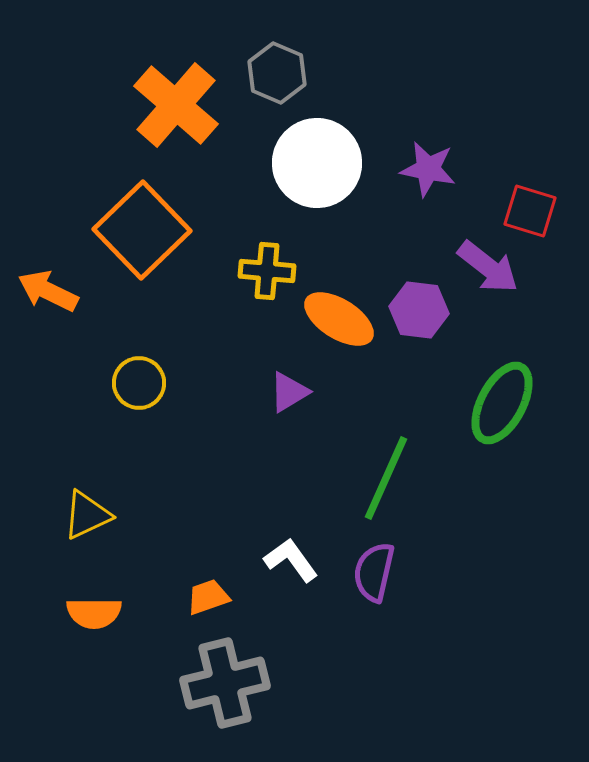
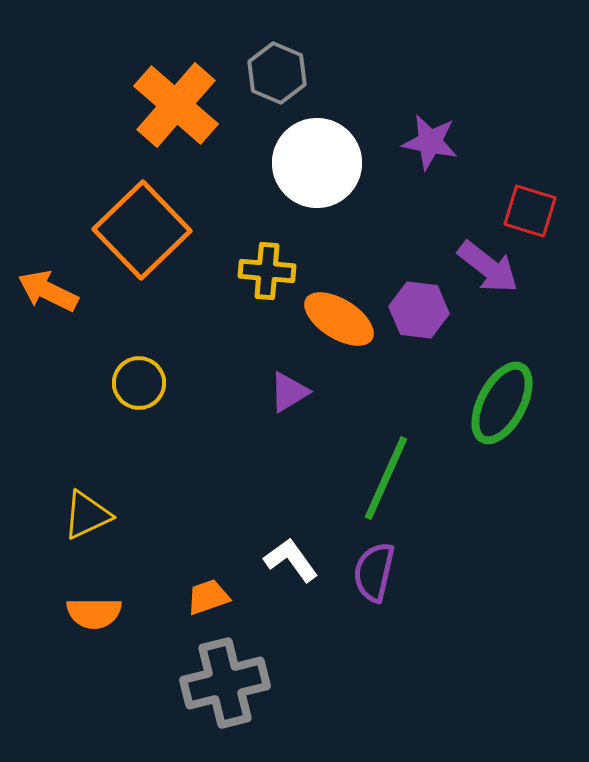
purple star: moved 2 px right, 27 px up
